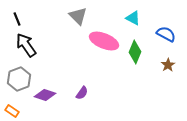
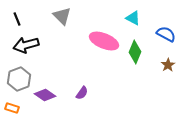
gray triangle: moved 16 px left
black arrow: rotated 70 degrees counterclockwise
purple diamond: rotated 15 degrees clockwise
orange rectangle: moved 3 px up; rotated 16 degrees counterclockwise
